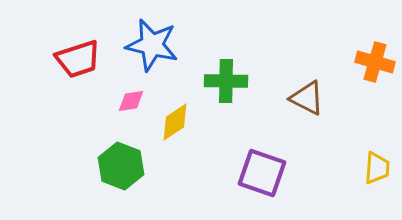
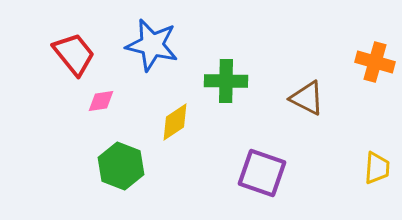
red trapezoid: moved 4 px left, 5 px up; rotated 111 degrees counterclockwise
pink diamond: moved 30 px left
